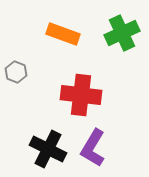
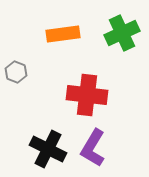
orange rectangle: rotated 28 degrees counterclockwise
red cross: moved 6 px right
